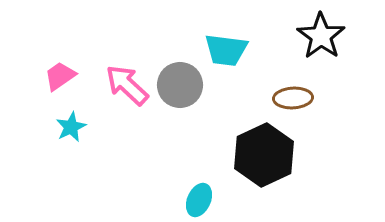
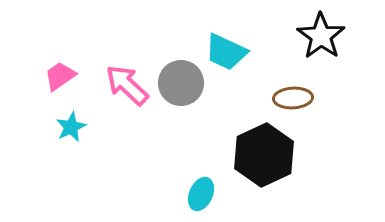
cyan trapezoid: moved 2 px down; rotated 18 degrees clockwise
gray circle: moved 1 px right, 2 px up
cyan ellipse: moved 2 px right, 6 px up
